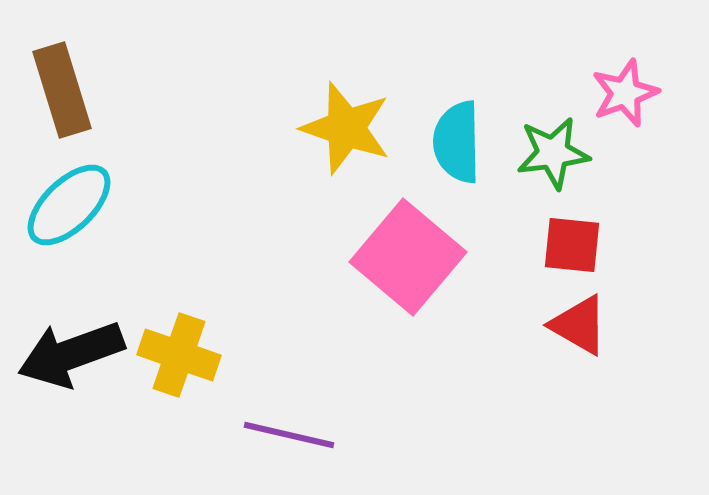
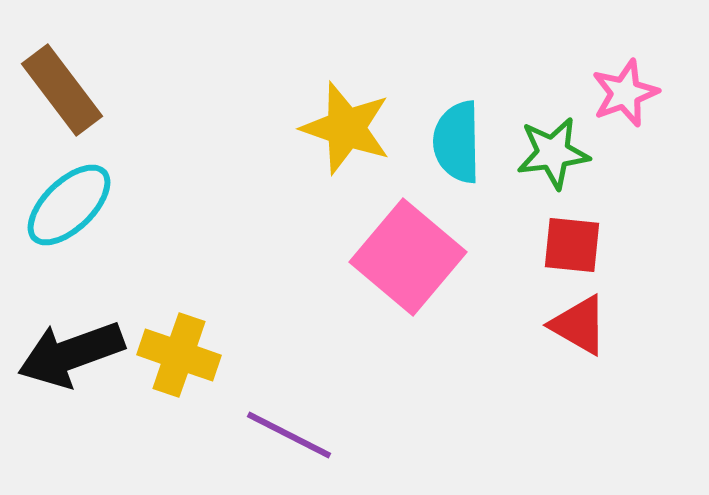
brown rectangle: rotated 20 degrees counterclockwise
purple line: rotated 14 degrees clockwise
